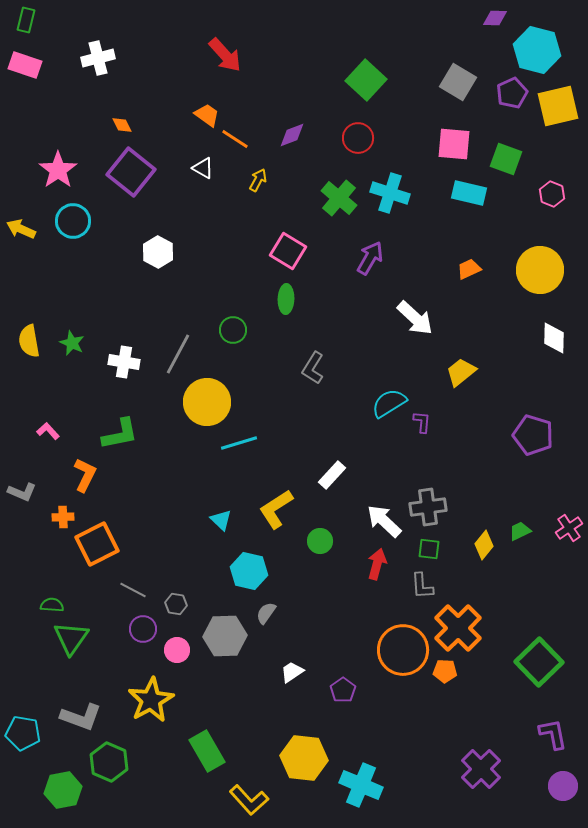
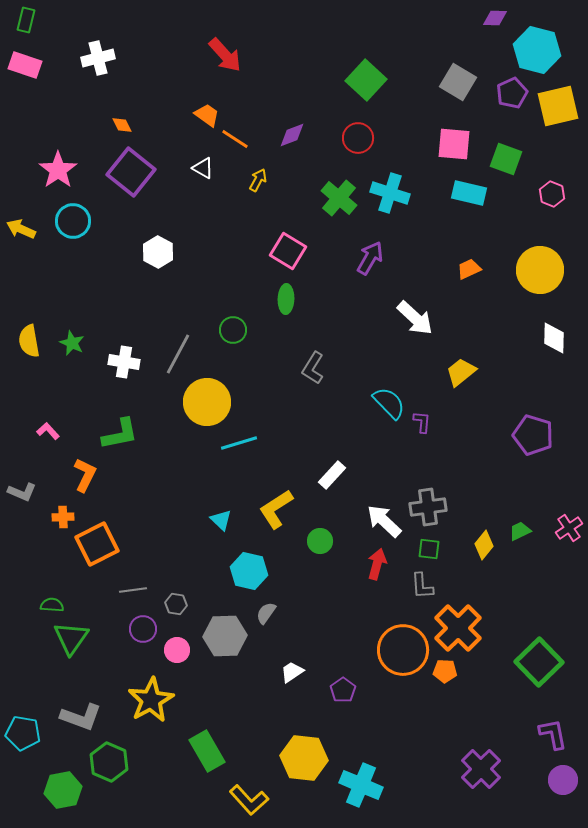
cyan semicircle at (389, 403): rotated 78 degrees clockwise
gray line at (133, 590): rotated 36 degrees counterclockwise
purple circle at (563, 786): moved 6 px up
